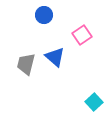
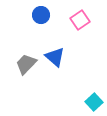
blue circle: moved 3 px left
pink square: moved 2 px left, 15 px up
gray trapezoid: rotated 30 degrees clockwise
